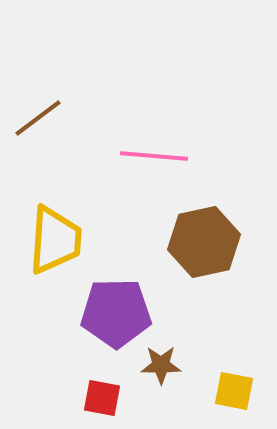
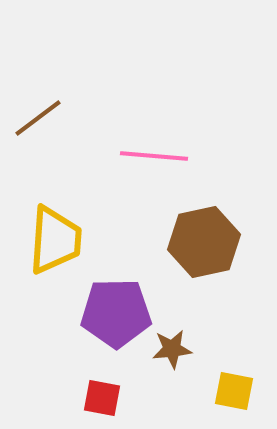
brown star: moved 11 px right, 16 px up; rotated 6 degrees counterclockwise
